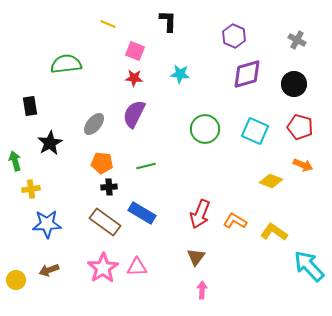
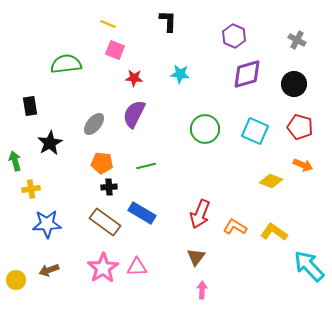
pink square: moved 20 px left, 1 px up
orange L-shape: moved 6 px down
